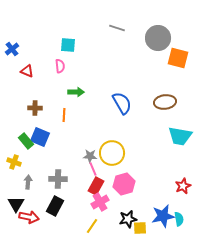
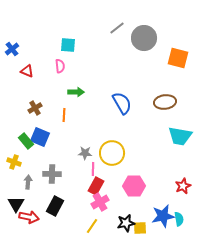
gray line: rotated 56 degrees counterclockwise
gray circle: moved 14 px left
brown cross: rotated 32 degrees counterclockwise
gray star: moved 5 px left, 3 px up
pink line: rotated 24 degrees clockwise
gray cross: moved 6 px left, 5 px up
pink hexagon: moved 10 px right, 2 px down; rotated 15 degrees clockwise
black star: moved 2 px left, 4 px down
